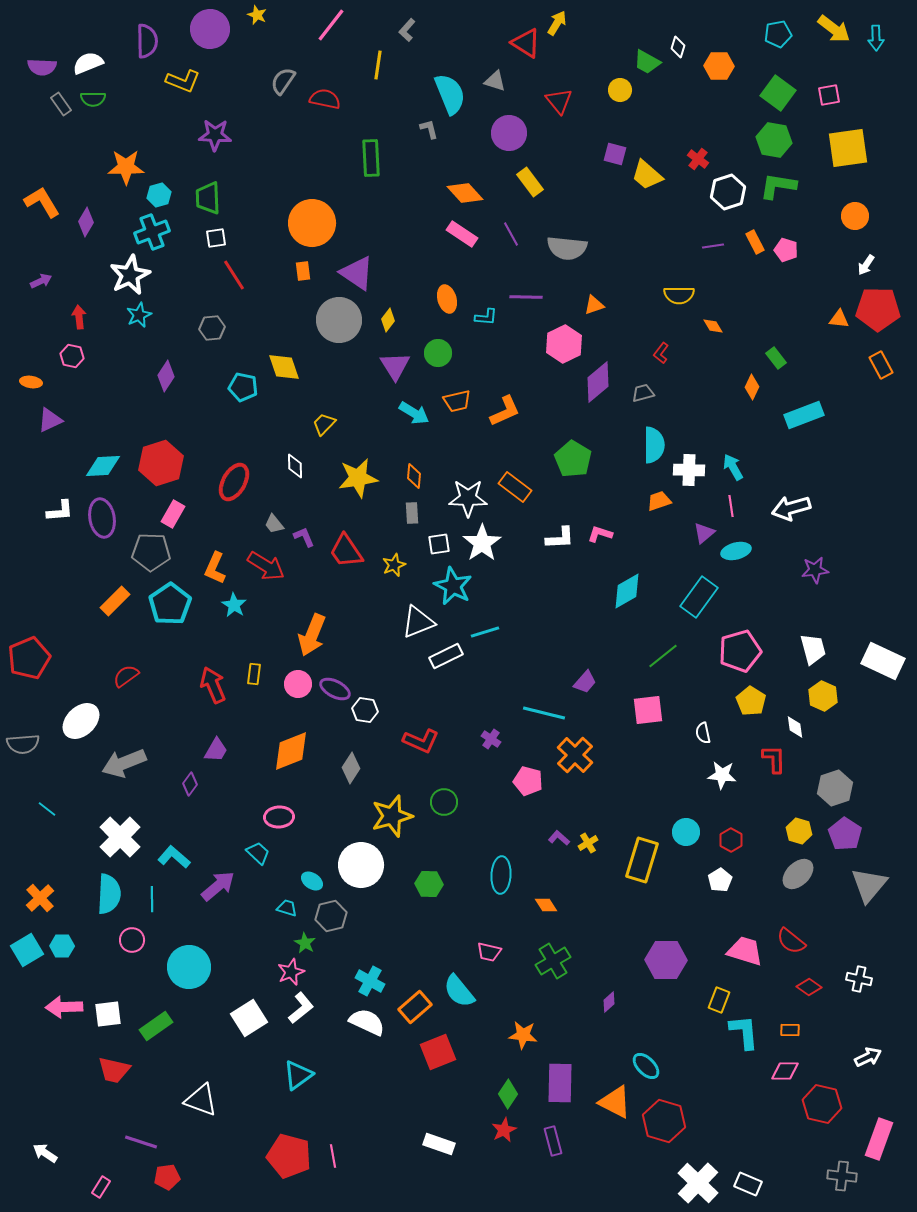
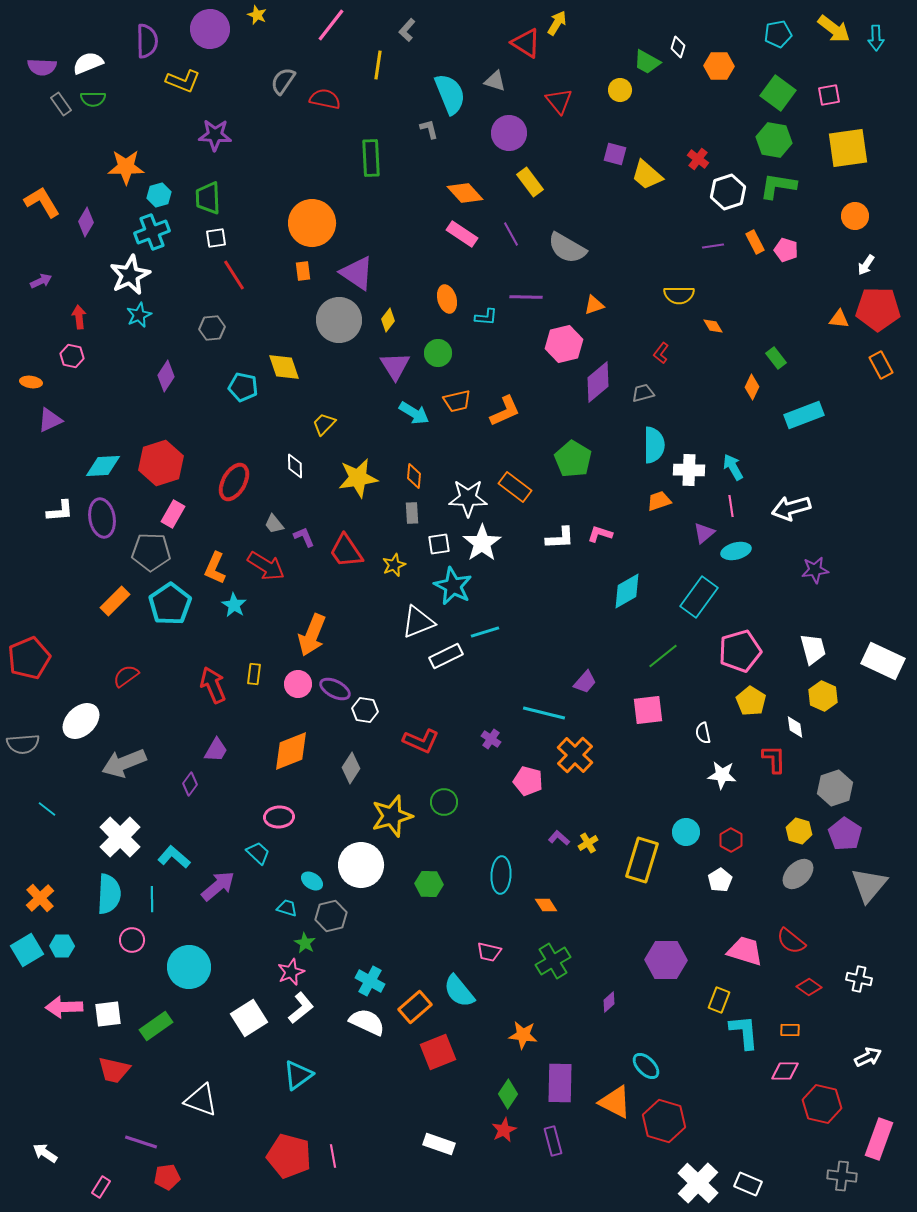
gray semicircle at (567, 248): rotated 24 degrees clockwise
pink hexagon at (564, 344): rotated 12 degrees clockwise
